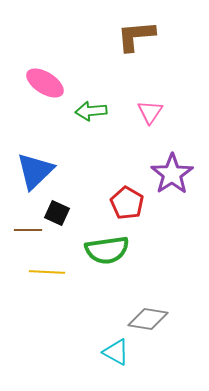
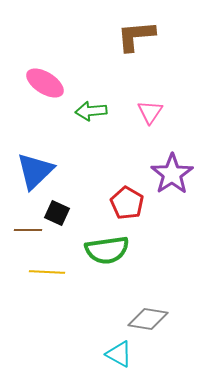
cyan triangle: moved 3 px right, 2 px down
